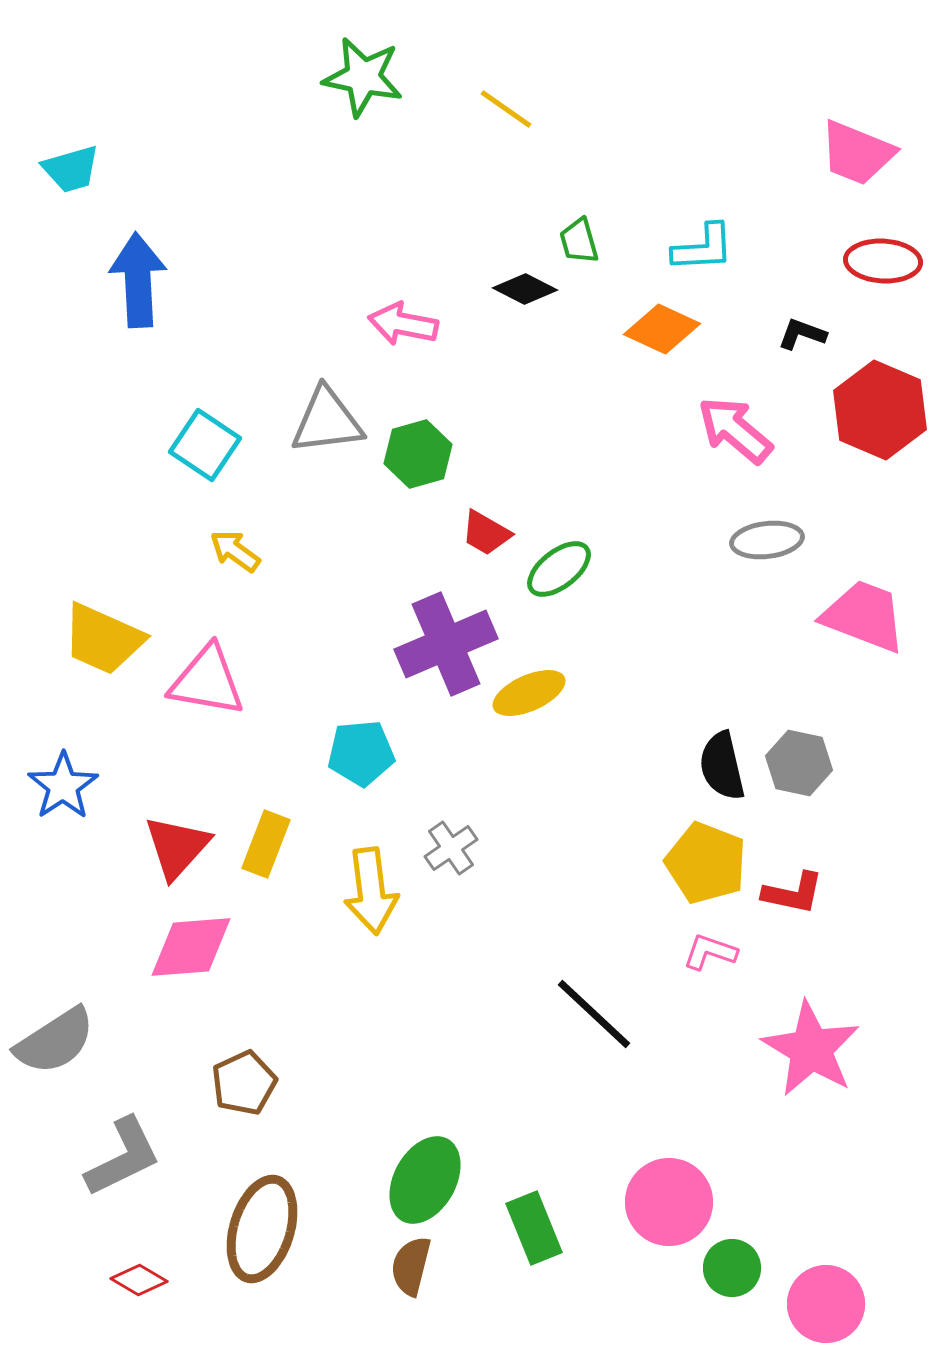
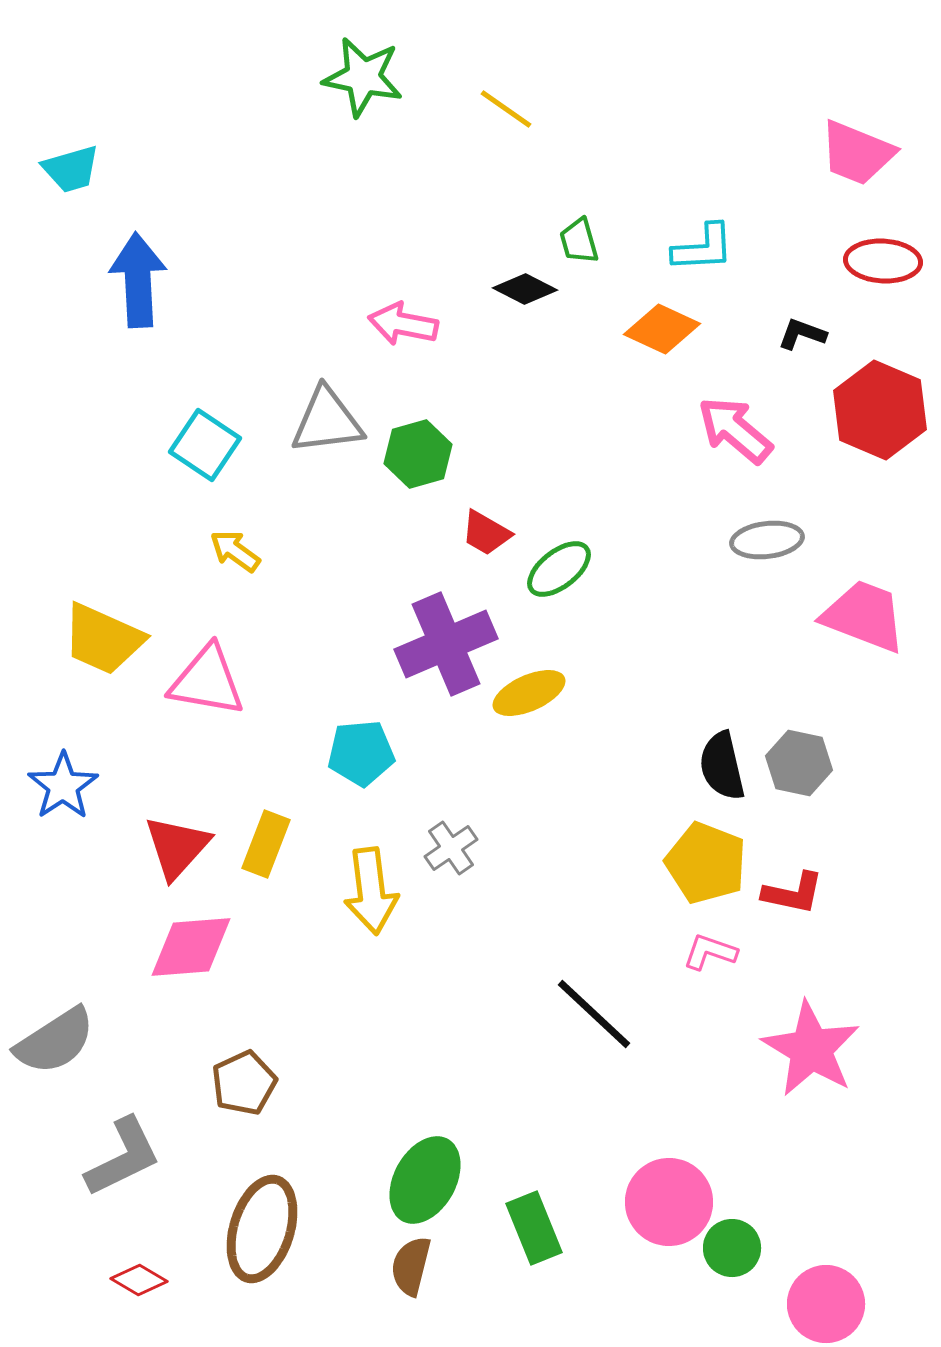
green circle at (732, 1268): moved 20 px up
